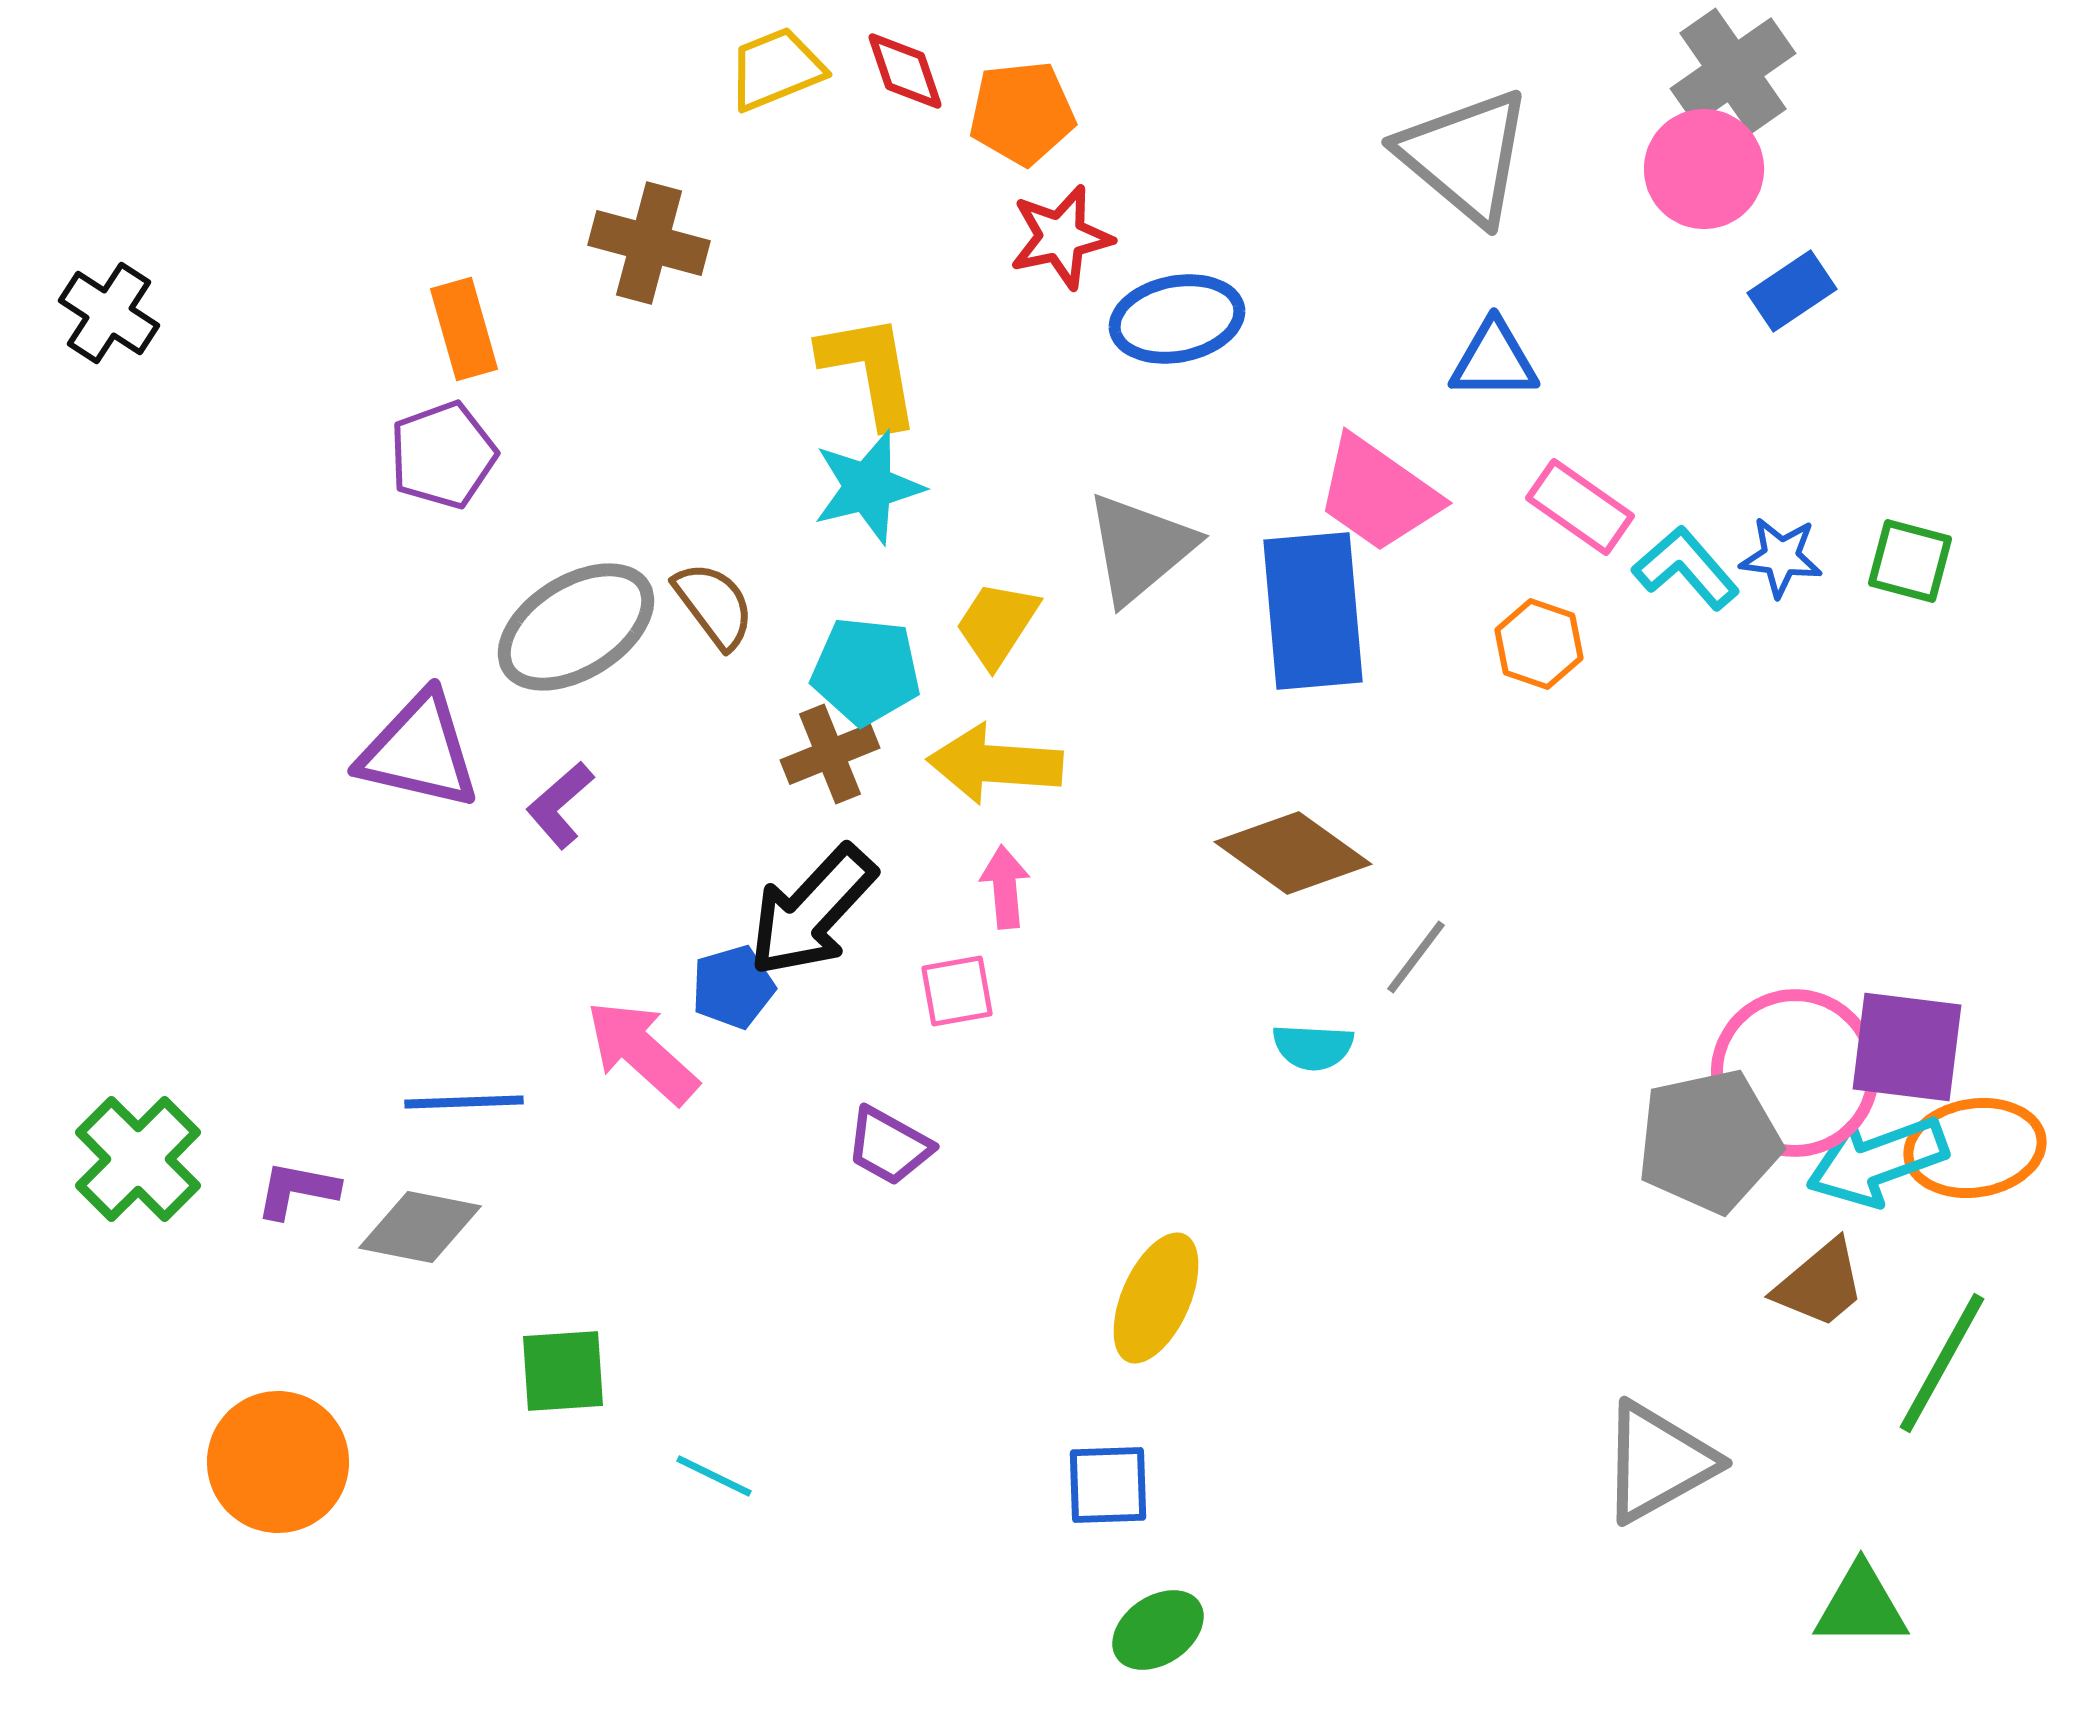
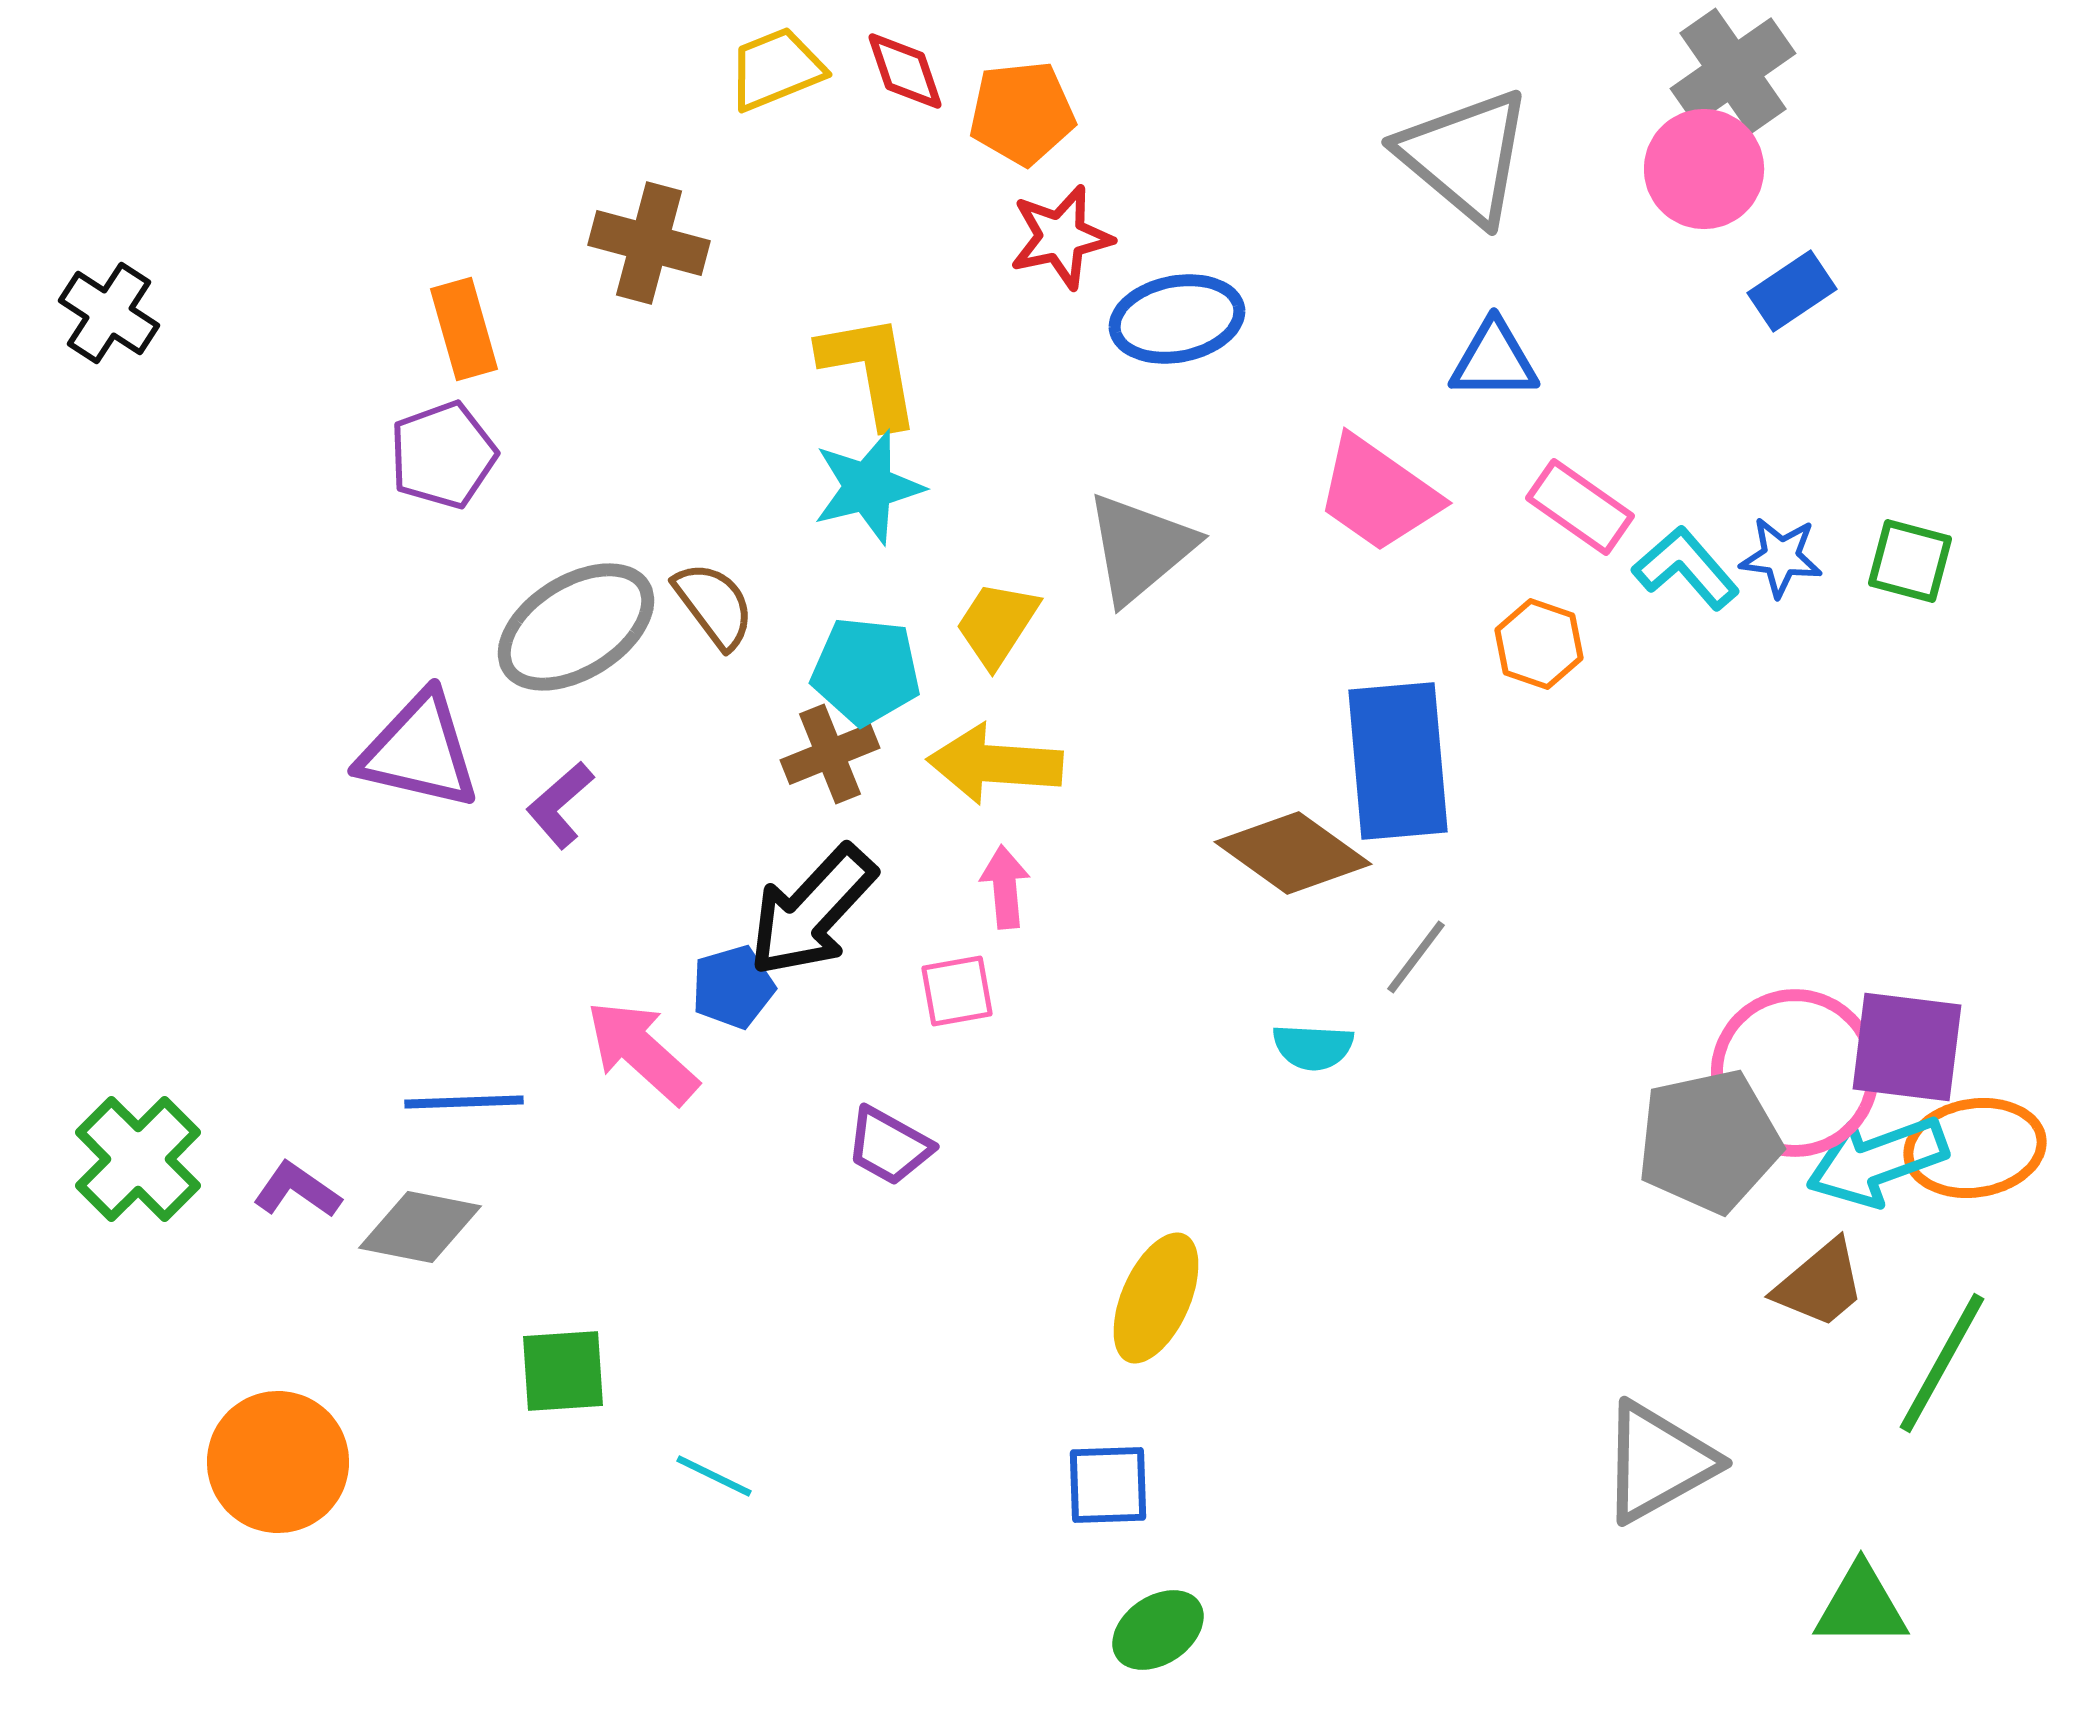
blue rectangle at (1313, 611): moved 85 px right, 150 px down
purple L-shape at (297, 1190): rotated 24 degrees clockwise
